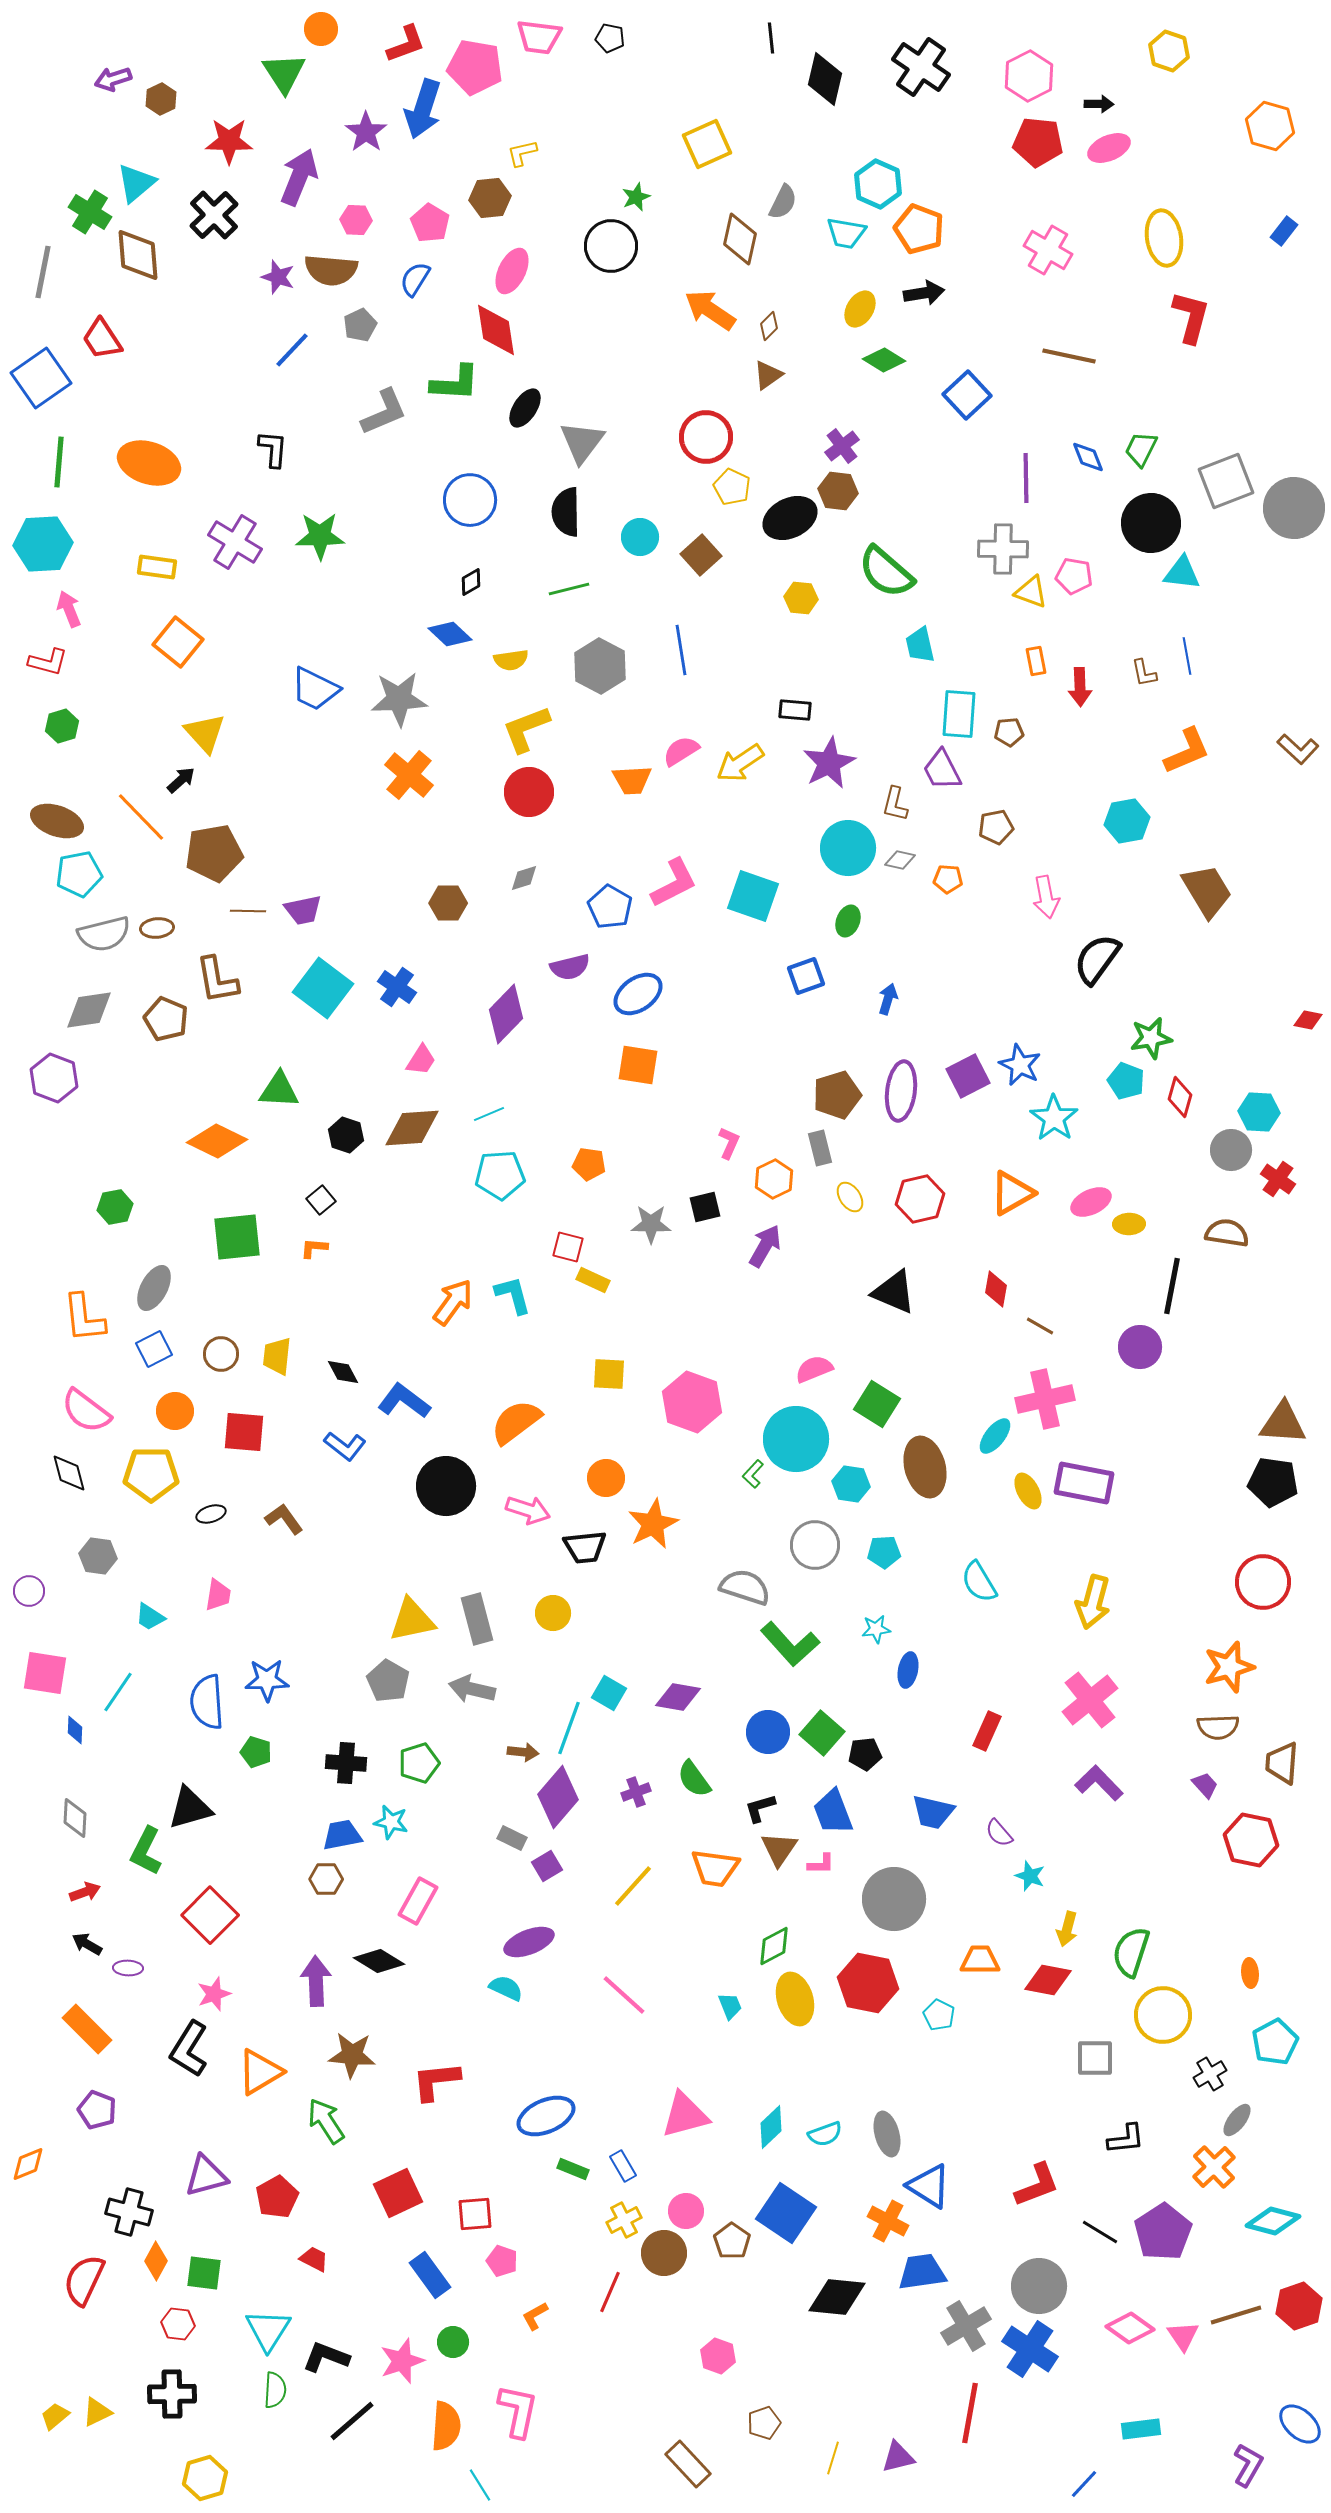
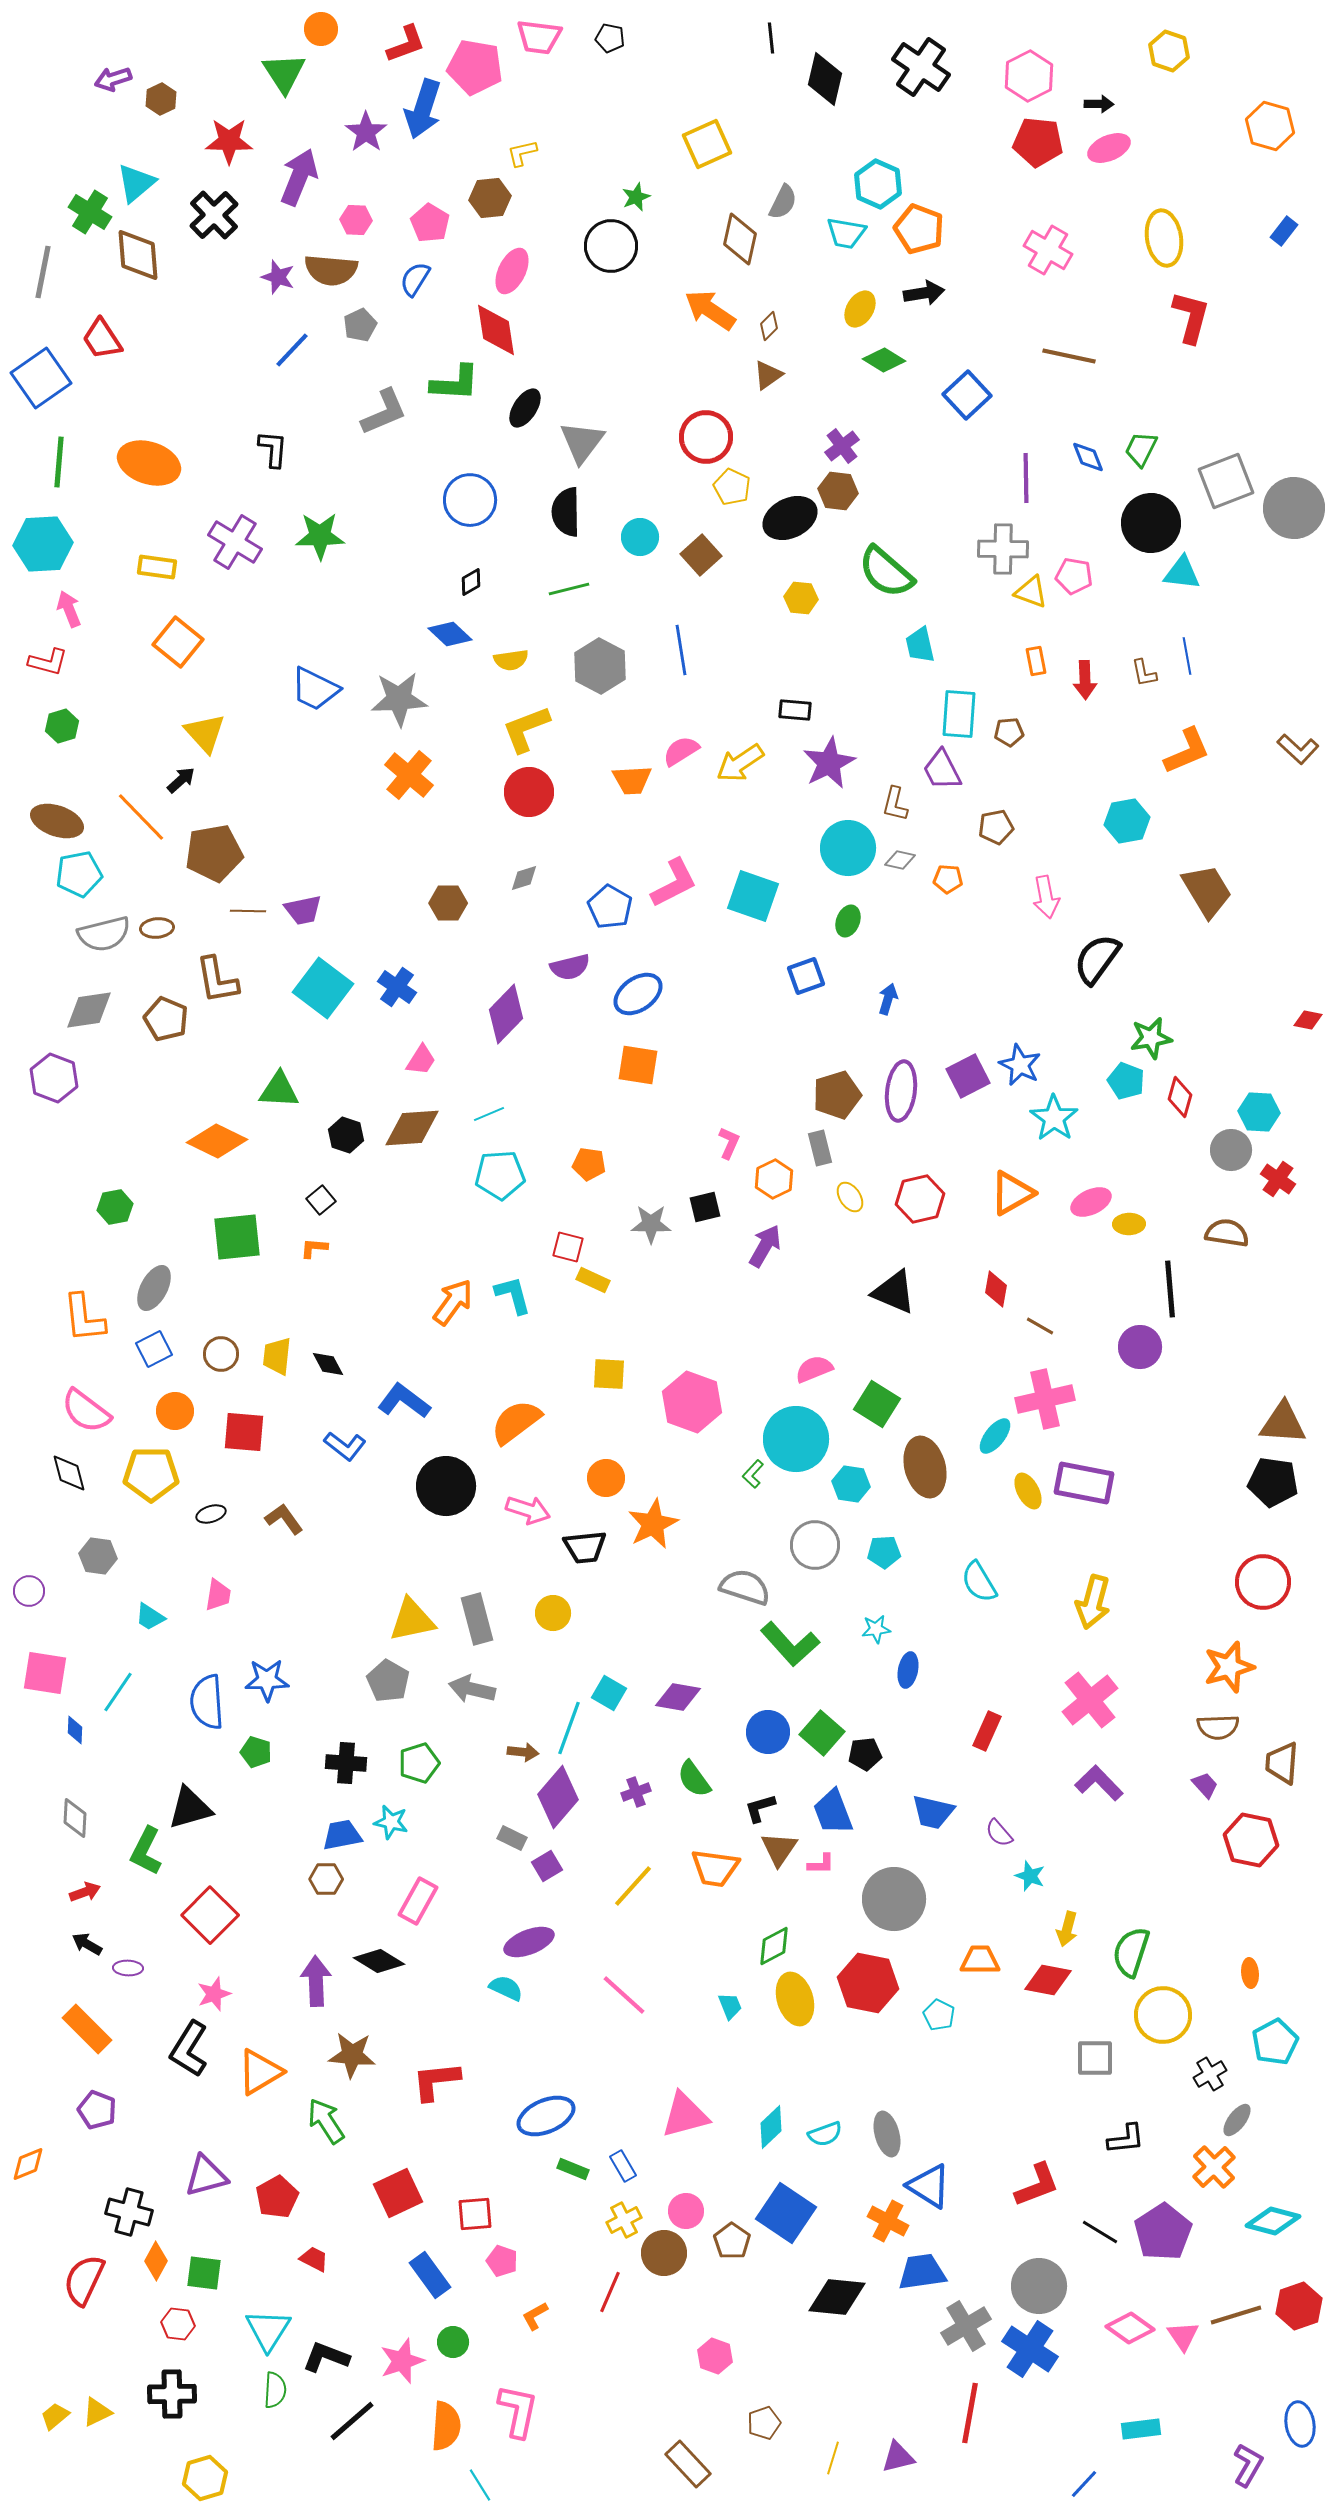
red arrow at (1080, 687): moved 5 px right, 7 px up
black line at (1172, 1286): moved 2 px left, 3 px down; rotated 16 degrees counterclockwise
black diamond at (343, 1372): moved 15 px left, 8 px up
pink hexagon at (718, 2356): moved 3 px left
blue ellipse at (1300, 2424): rotated 39 degrees clockwise
